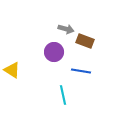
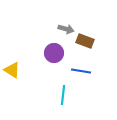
purple circle: moved 1 px down
cyan line: rotated 18 degrees clockwise
